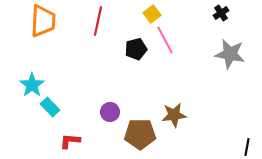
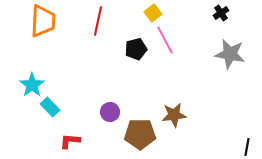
yellow square: moved 1 px right, 1 px up
